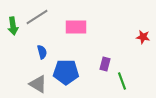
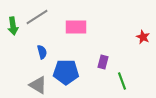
red star: rotated 16 degrees clockwise
purple rectangle: moved 2 px left, 2 px up
gray triangle: moved 1 px down
